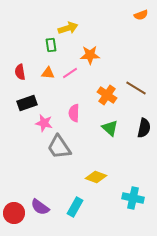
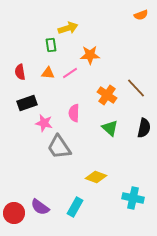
brown line: rotated 15 degrees clockwise
